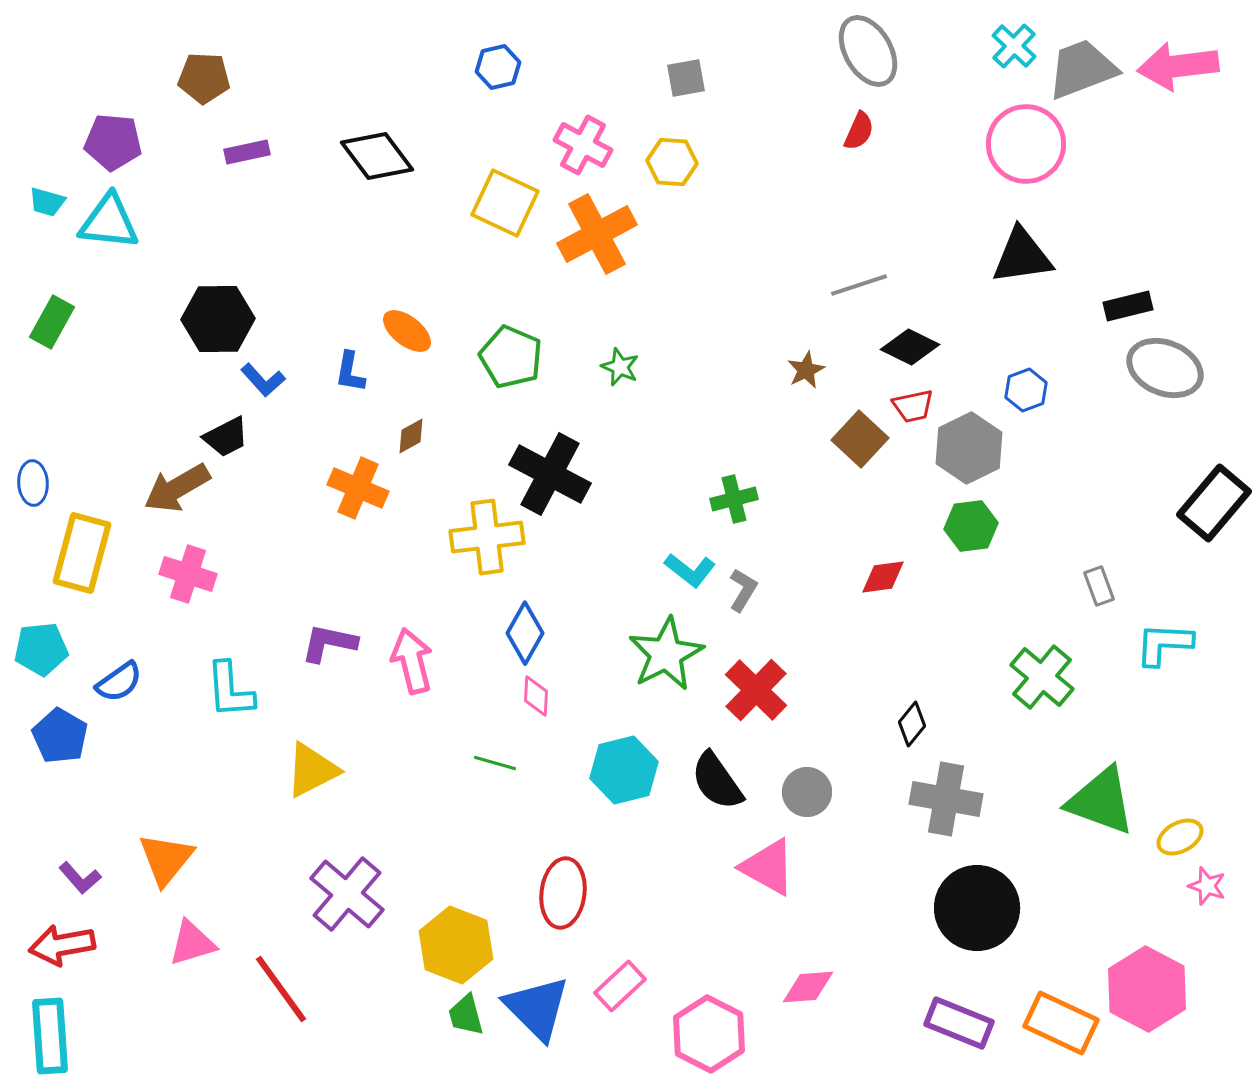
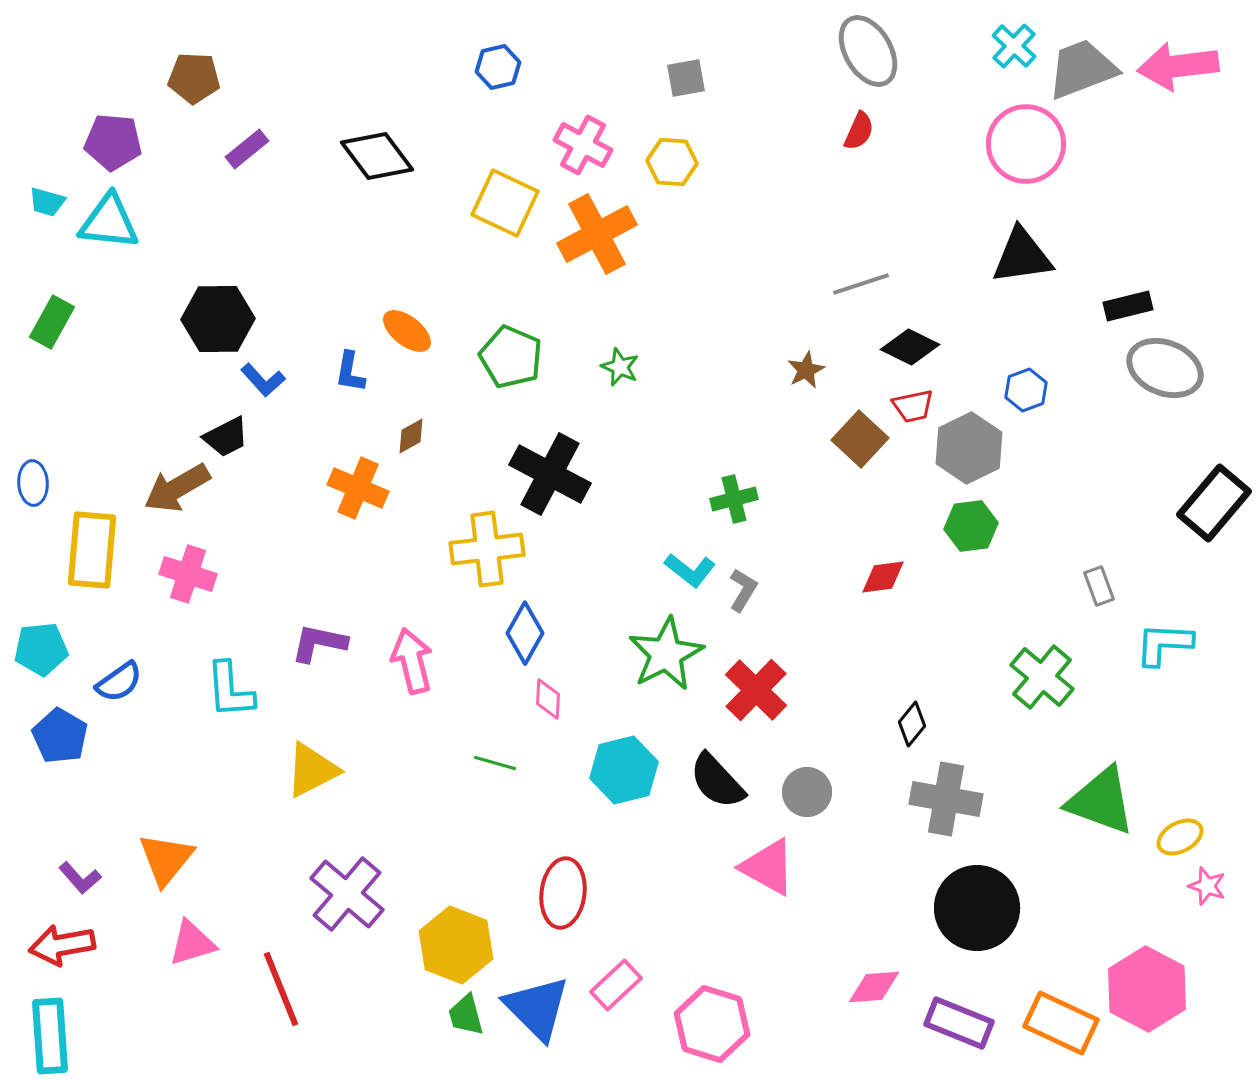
brown pentagon at (204, 78): moved 10 px left
purple rectangle at (247, 152): moved 3 px up; rotated 27 degrees counterclockwise
gray line at (859, 285): moved 2 px right, 1 px up
yellow cross at (487, 537): moved 12 px down
yellow rectangle at (82, 553): moved 10 px right, 3 px up; rotated 10 degrees counterclockwise
purple L-shape at (329, 643): moved 10 px left
pink diamond at (536, 696): moved 12 px right, 3 px down
black semicircle at (717, 781): rotated 8 degrees counterclockwise
pink rectangle at (620, 986): moved 4 px left, 1 px up
pink diamond at (808, 987): moved 66 px right
red line at (281, 989): rotated 14 degrees clockwise
pink hexagon at (709, 1034): moved 3 px right, 10 px up; rotated 10 degrees counterclockwise
